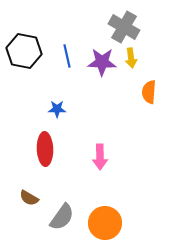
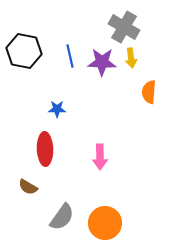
blue line: moved 3 px right
brown semicircle: moved 1 px left, 11 px up
